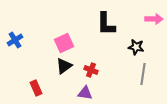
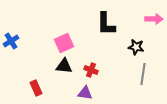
blue cross: moved 4 px left, 1 px down
black triangle: rotated 42 degrees clockwise
